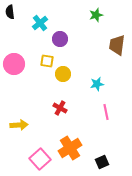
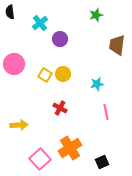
yellow square: moved 2 px left, 14 px down; rotated 24 degrees clockwise
